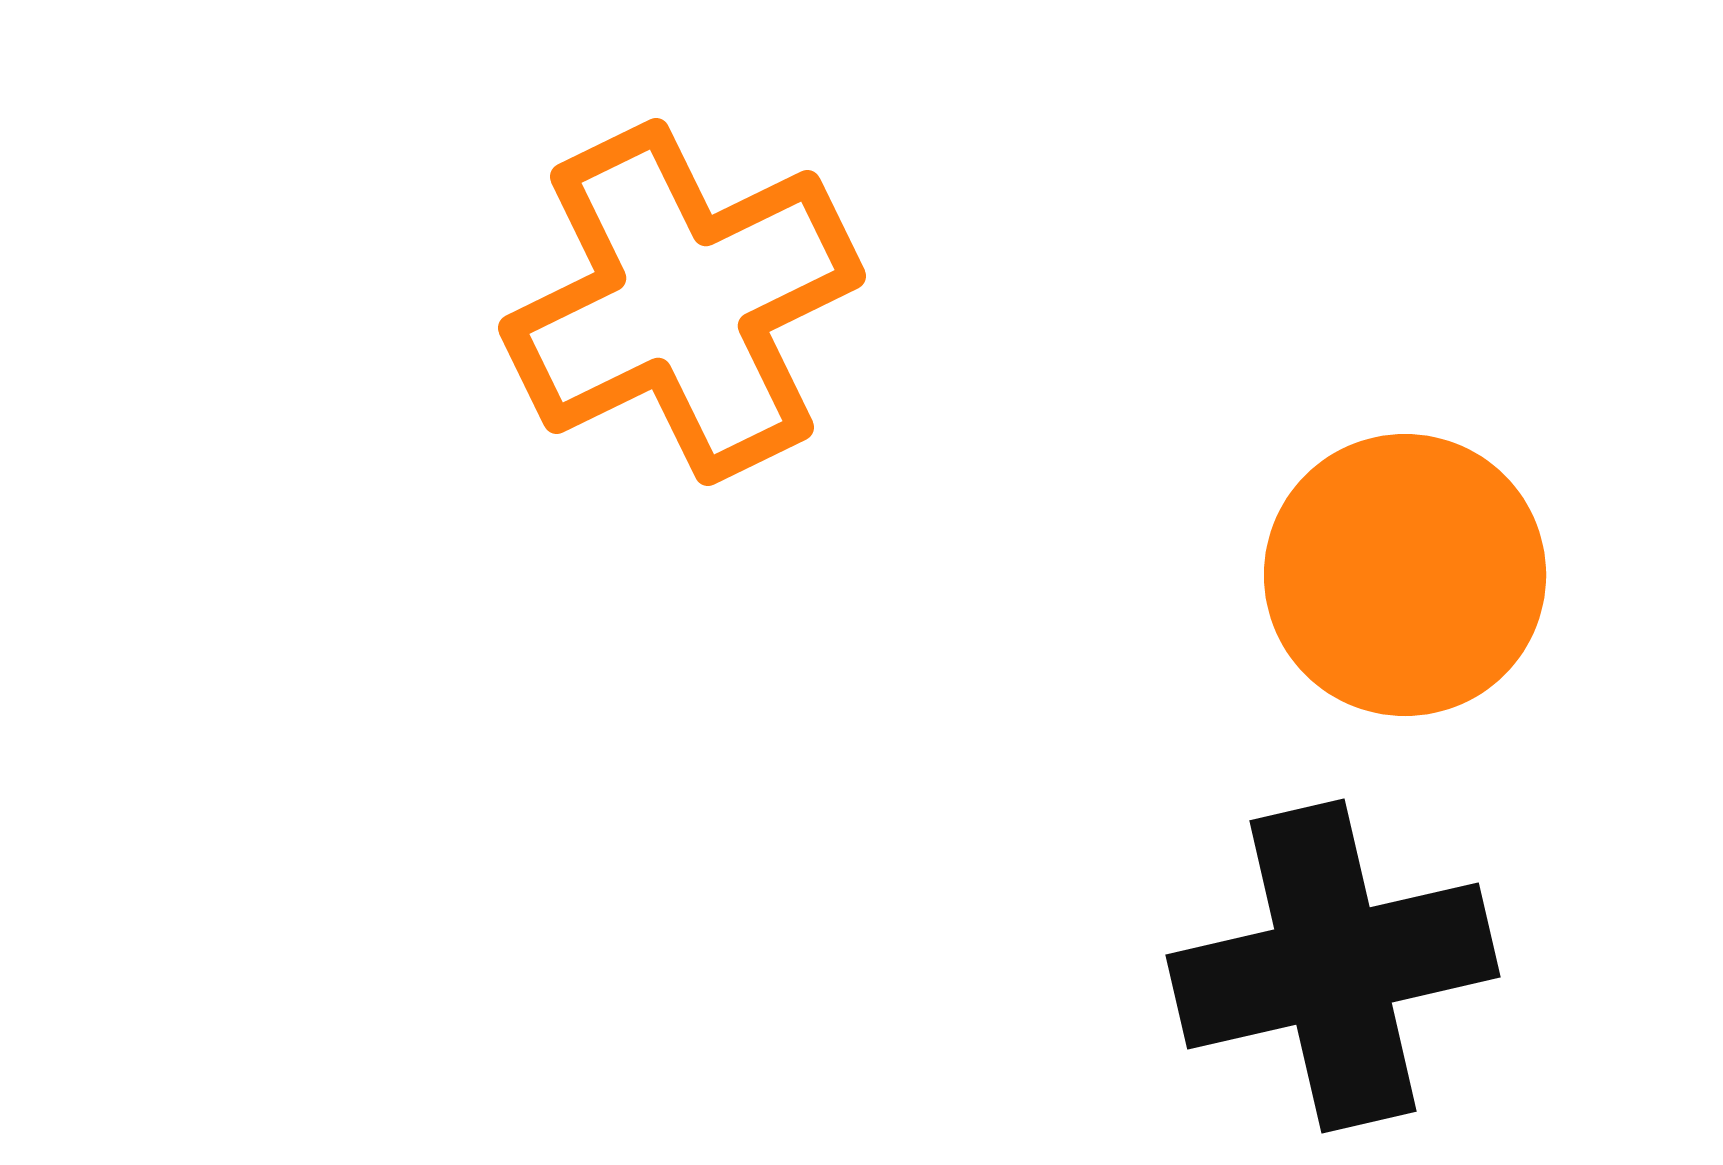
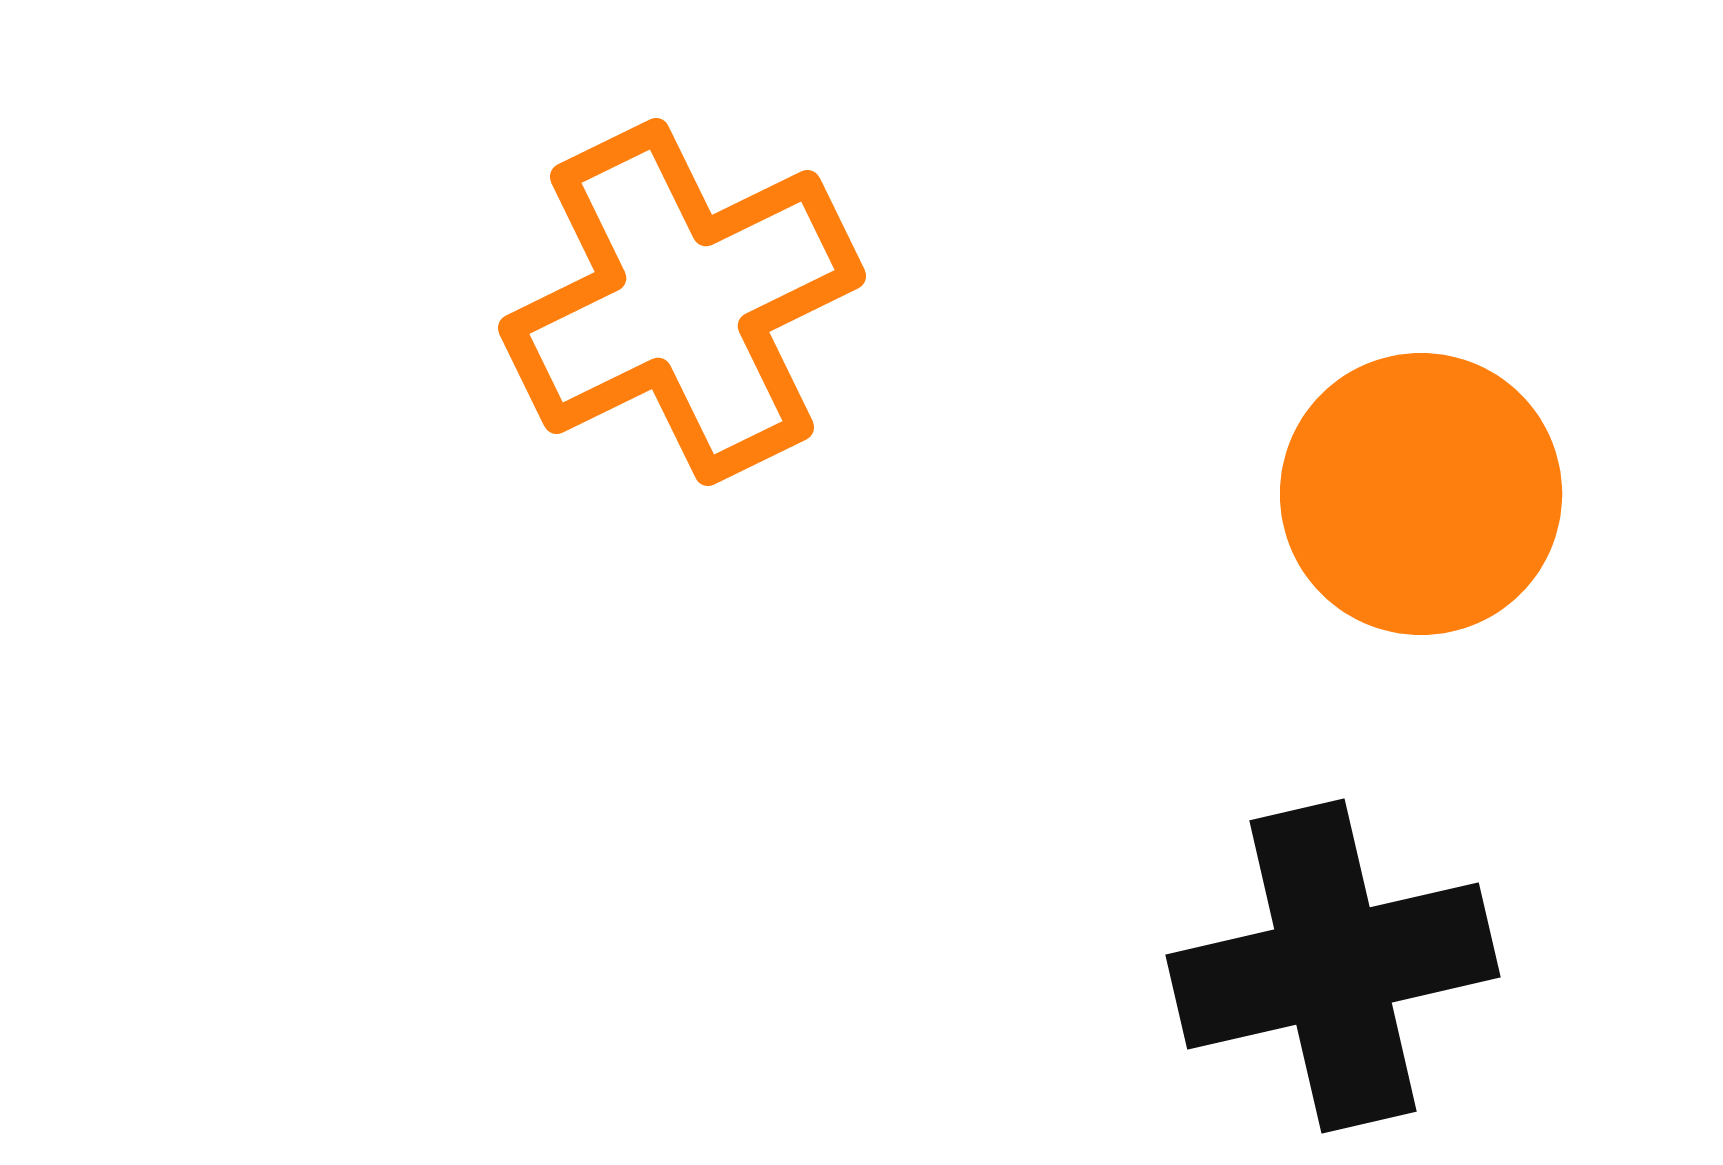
orange circle: moved 16 px right, 81 px up
